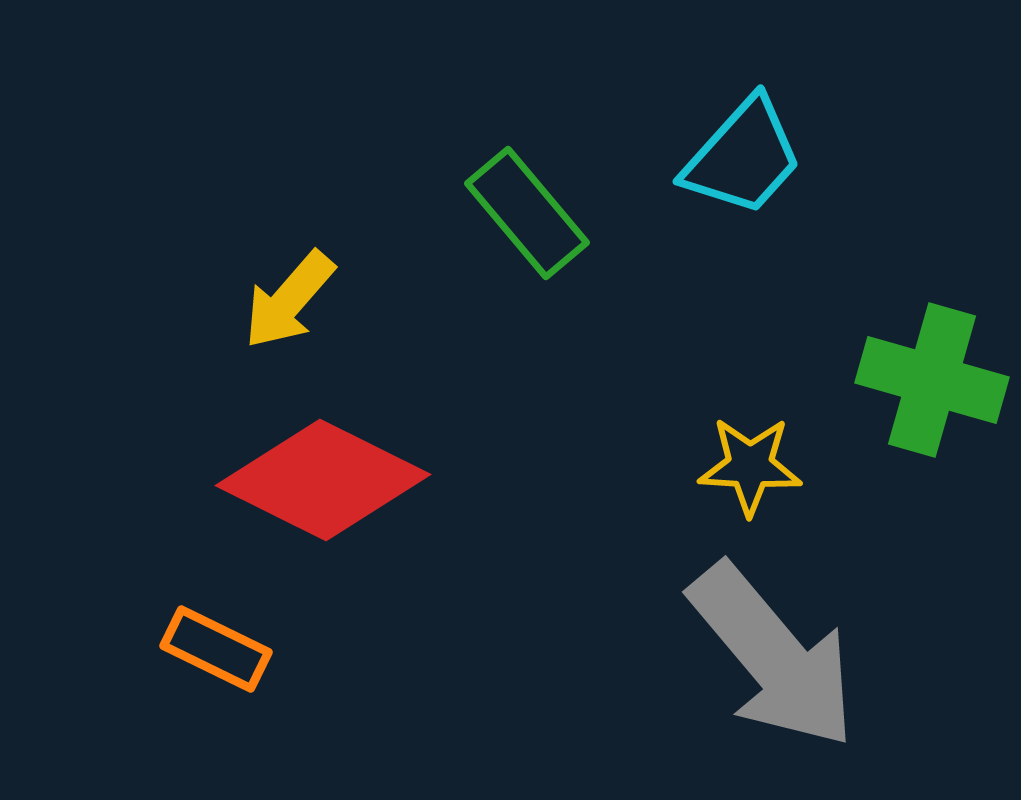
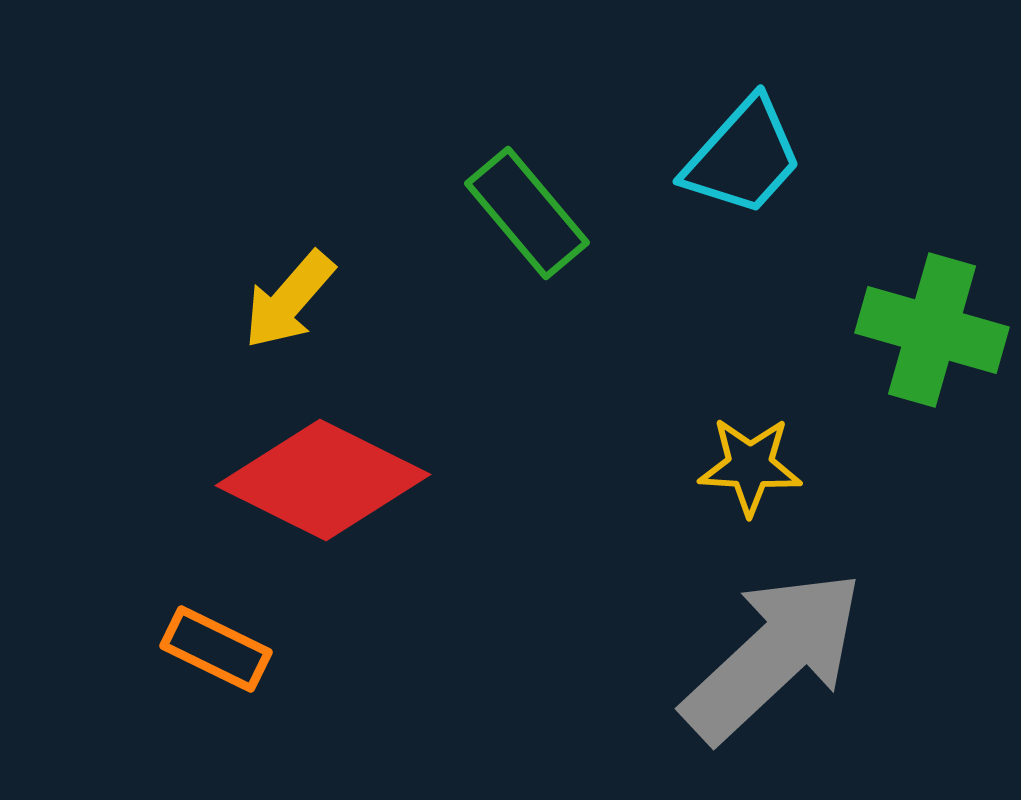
green cross: moved 50 px up
gray arrow: rotated 93 degrees counterclockwise
